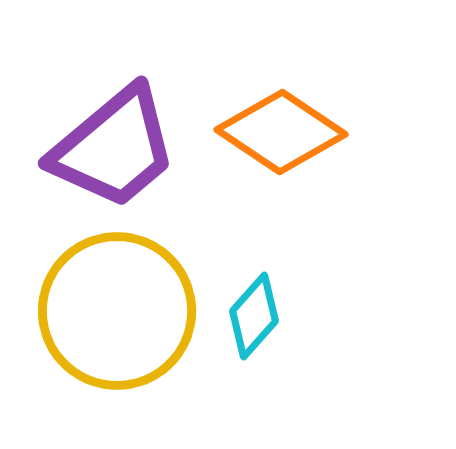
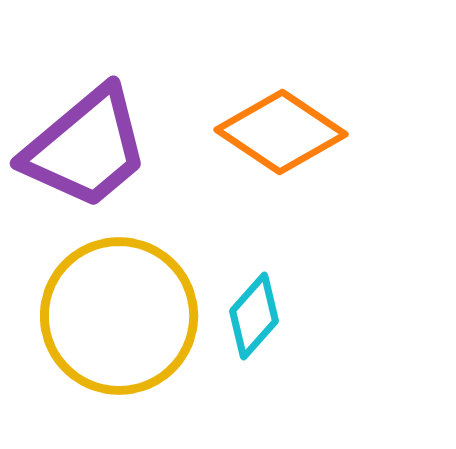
purple trapezoid: moved 28 px left
yellow circle: moved 2 px right, 5 px down
